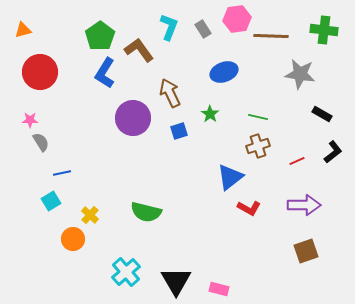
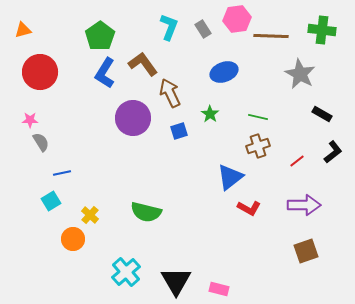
green cross: moved 2 px left
brown L-shape: moved 4 px right, 14 px down
gray star: rotated 20 degrees clockwise
red line: rotated 14 degrees counterclockwise
